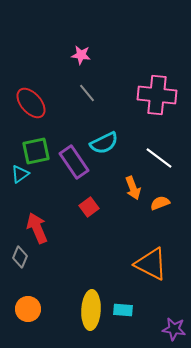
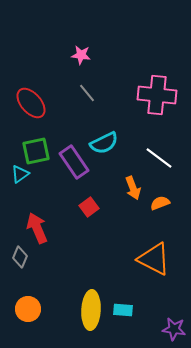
orange triangle: moved 3 px right, 5 px up
